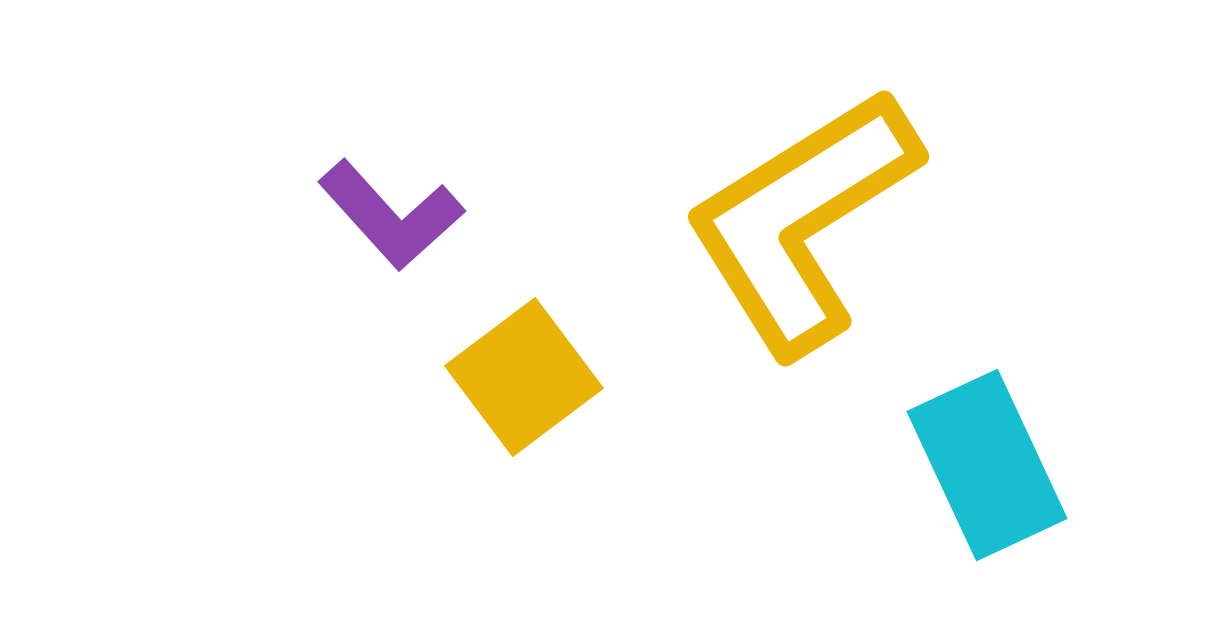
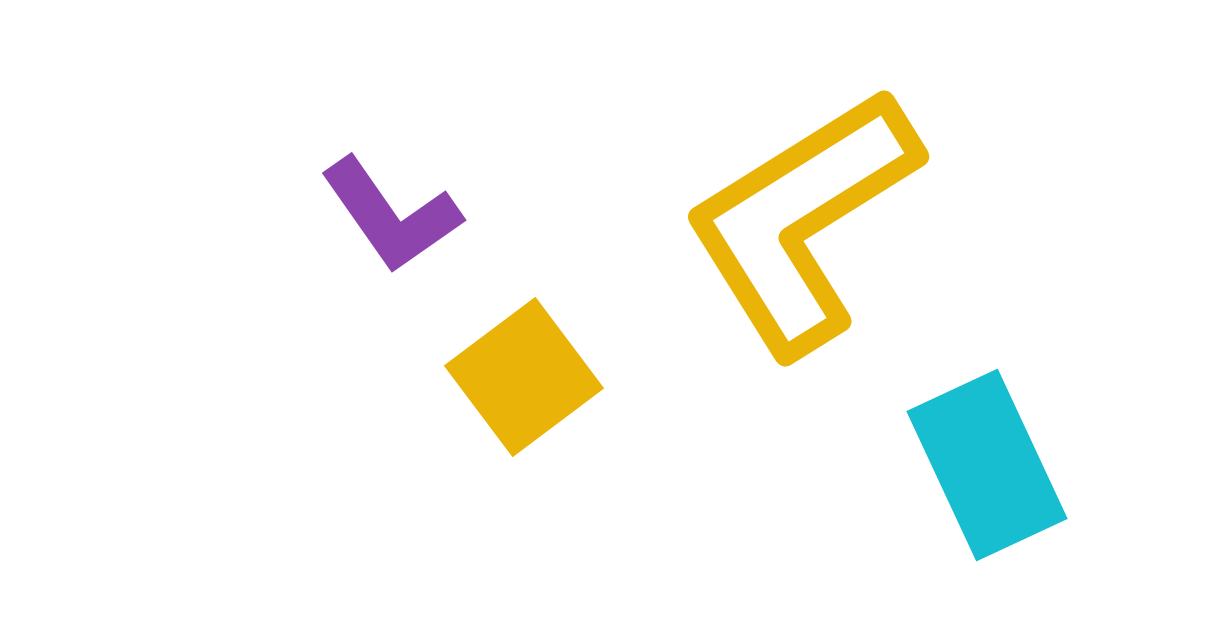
purple L-shape: rotated 7 degrees clockwise
